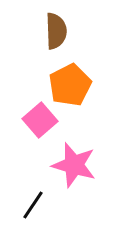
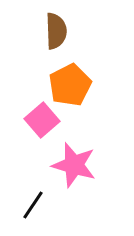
pink square: moved 2 px right
